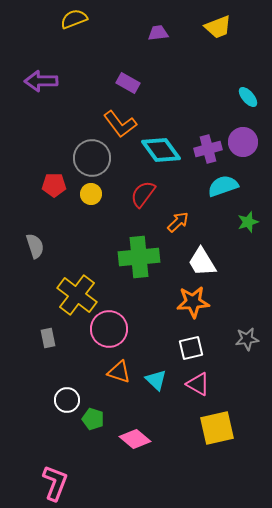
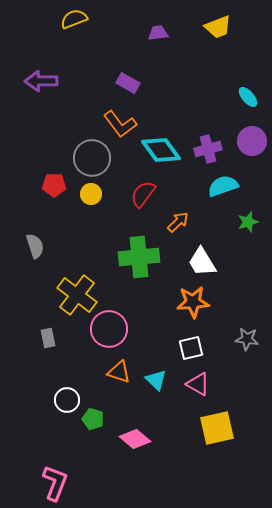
purple circle: moved 9 px right, 1 px up
gray star: rotated 15 degrees clockwise
